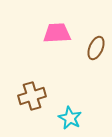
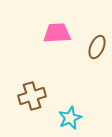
brown ellipse: moved 1 px right, 1 px up
cyan star: rotated 20 degrees clockwise
